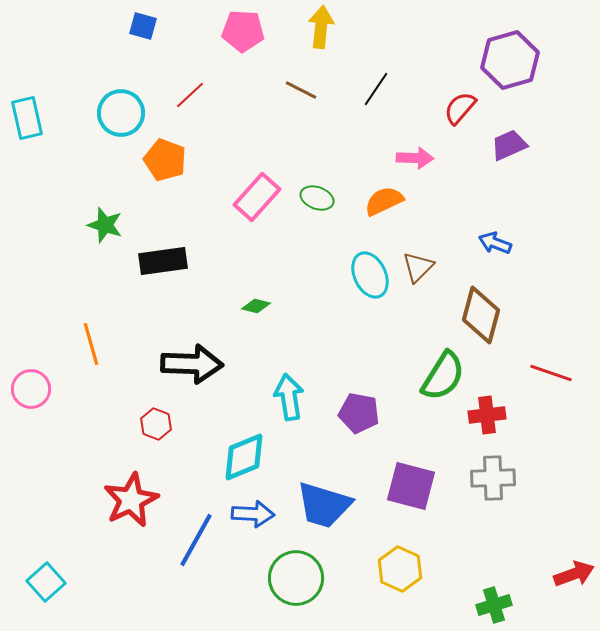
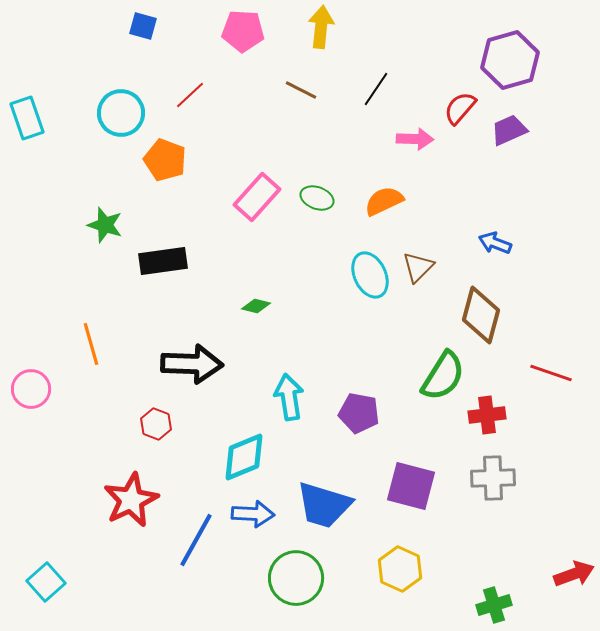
cyan rectangle at (27, 118): rotated 6 degrees counterclockwise
purple trapezoid at (509, 145): moved 15 px up
pink arrow at (415, 158): moved 19 px up
